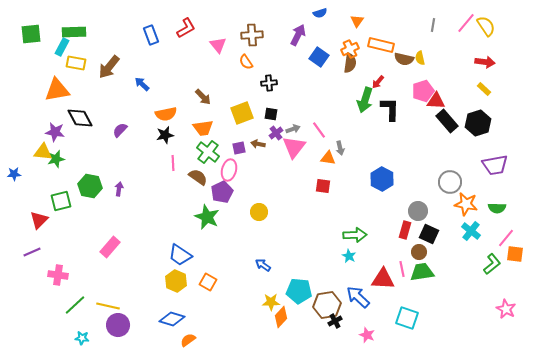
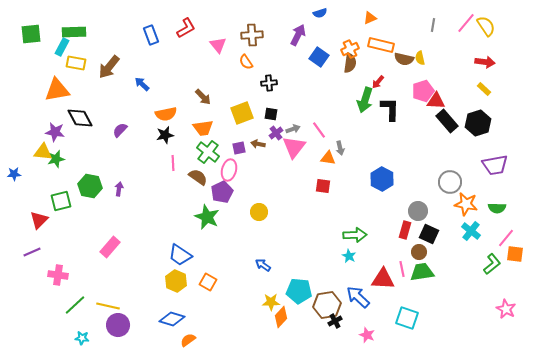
orange triangle at (357, 21): moved 13 px right, 3 px up; rotated 32 degrees clockwise
